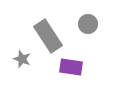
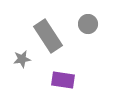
gray star: rotated 30 degrees counterclockwise
purple rectangle: moved 8 px left, 13 px down
